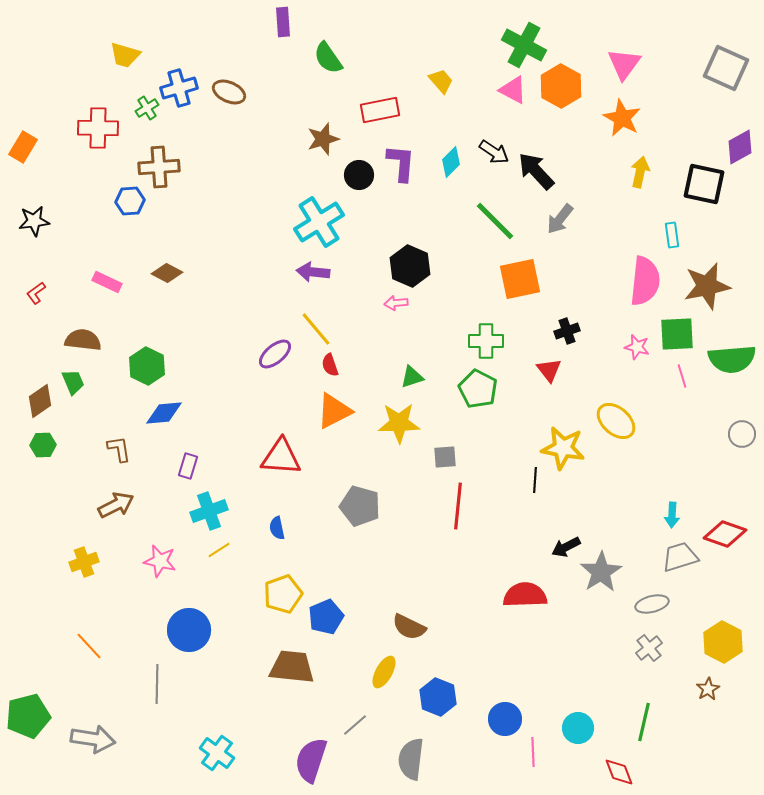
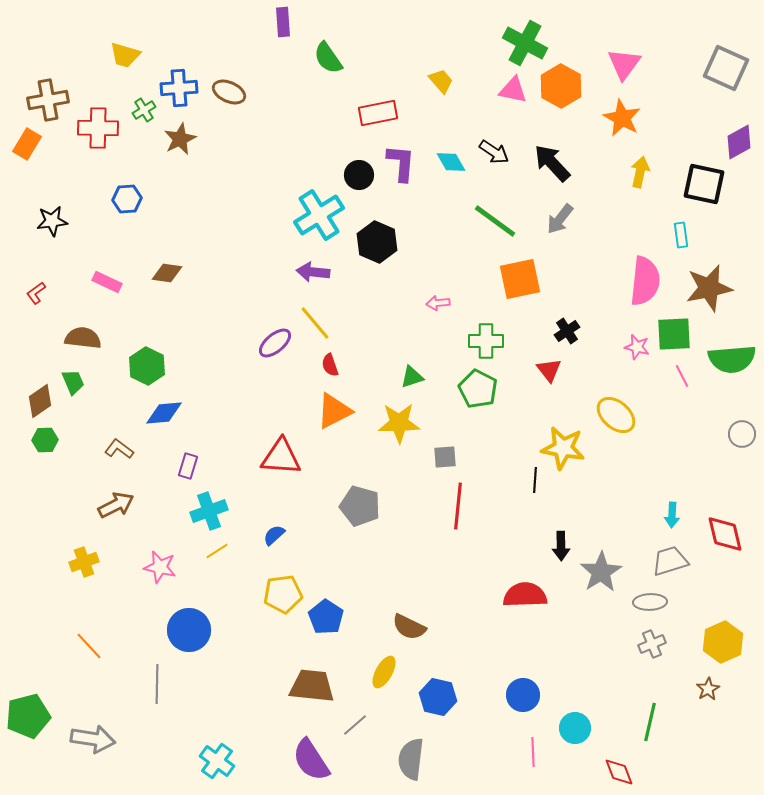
green cross at (524, 45): moved 1 px right, 2 px up
blue cross at (179, 88): rotated 12 degrees clockwise
pink triangle at (513, 90): rotated 16 degrees counterclockwise
green cross at (147, 108): moved 3 px left, 2 px down
red rectangle at (380, 110): moved 2 px left, 3 px down
brown star at (323, 139): moved 143 px left; rotated 8 degrees counterclockwise
orange rectangle at (23, 147): moved 4 px right, 3 px up
purple diamond at (740, 147): moved 1 px left, 5 px up
cyan diamond at (451, 162): rotated 76 degrees counterclockwise
brown cross at (159, 167): moved 111 px left, 67 px up; rotated 6 degrees counterclockwise
black arrow at (536, 171): moved 16 px right, 8 px up
blue hexagon at (130, 201): moved 3 px left, 2 px up
black star at (34, 221): moved 18 px right
green line at (495, 221): rotated 9 degrees counterclockwise
cyan cross at (319, 222): moved 7 px up
cyan rectangle at (672, 235): moved 9 px right
black hexagon at (410, 266): moved 33 px left, 24 px up
brown diamond at (167, 273): rotated 20 degrees counterclockwise
brown star at (707, 286): moved 2 px right, 2 px down
pink arrow at (396, 303): moved 42 px right
yellow line at (316, 329): moved 1 px left, 6 px up
black cross at (567, 331): rotated 15 degrees counterclockwise
green square at (677, 334): moved 3 px left
brown semicircle at (83, 340): moved 2 px up
purple ellipse at (275, 354): moved 11 px up
pink line at (682, 376): rotated 10 degrees counterclockwise
yellow ellipse at (616, 421): moved 6 px up
green hexagon at (43, 445): moved 2 px right, 5 px up
brown L-shape at (119, 449): rotated 44 degrees counterclockwise
blue semicircle at (277, 528): moved 3 px left, 7 px down; rotated 60 degrees clockwise
red diamond at (725, 534): rotated 57 degrees clockwise
black arrow at (566, 547): moved 5 px left, 1 px up; rotated 64 degrees counterclockwise
yellow line at (219, 550): moved 2 px left, 1 px down
gray trapezoid at (680, 557): moved 10 px left, 4 px down
pink star at (160, 561): moved 6 px down
yellow pentagon at (283, 594): rotated 12 degrees clockwise
gray ellipse at (652, 604): moved 2 px left, 2 px up; rotated 12 degrees clockwise
blue pentagon at (326, 617): rotated 16 degrees counterclockwise
yellow hexagon at (723, 642): rotated 9 degrees clockwise
gray cross at (649, 648): moved 3 px right, 4 px up; rotated 16 degrees clockwise
brown trapezoid at (292, 667): moved 20 px right, 19 px down
blue hexagon at (438, 697): rotated 9 degrees counterclockwise
blue circle at (505, 719): moved 18 px right, 24 px up
green line at (644, 722): moved 6 px right
cyan circle at (578, 728): moved 3 px left
cyan cross at (217, 753): moved 8 px down
purple semicircle at (311, 760): rotated 51 degrees counterclockwise
